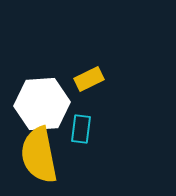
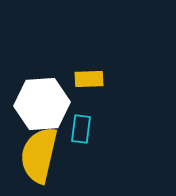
yellow rectangle: rotated 24 degrees clockwise
yellow semicircle: rotated 24 degrees clockwise
